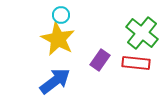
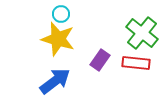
cyan circle: moved 1 px up
yellow star: rotated 12 degrees counterclockwise
